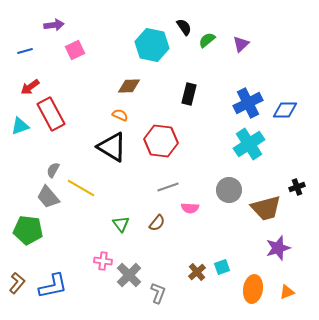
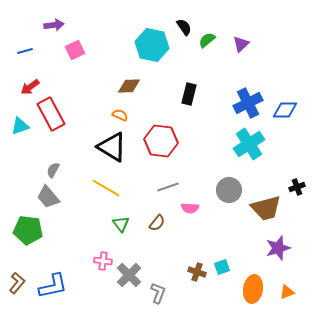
yellow line: moved 25 px right
brown cross: rotated 30 degrees counterclockwise
